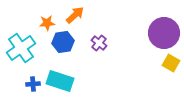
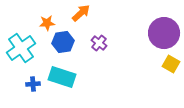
orange arrow: moved 6 px right, 2 px up
yellow square: moved 1 px down
cyan rectangle: moved 2 px right, 4 px up
